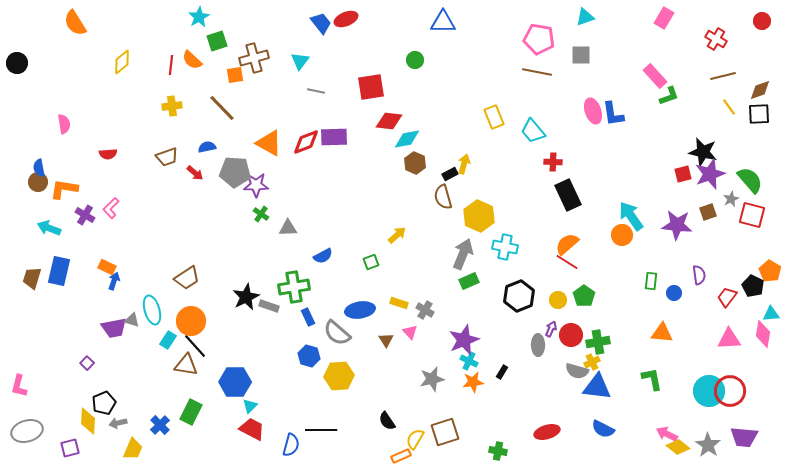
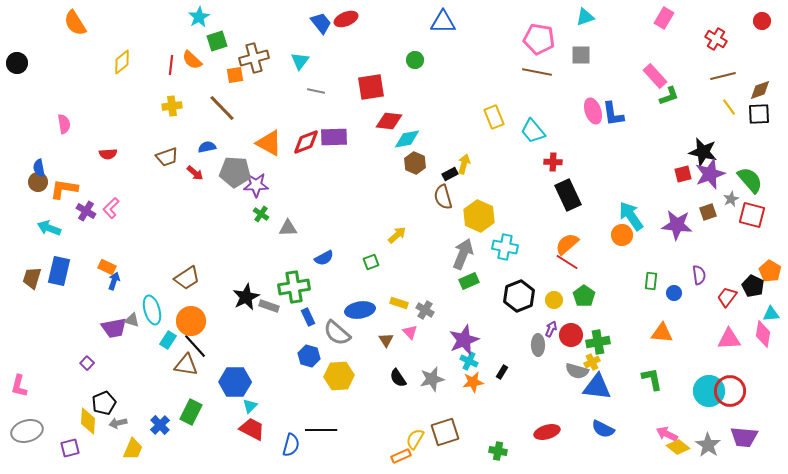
purple cross at (85, 215): moved 1 px right, 4 px up
blue semicircle at (323, 256): moved 1 px right, 2 px down
yellow circle at (558, 300): moved 4 px left
black semicircle at (387, 421): moved 11 px right, 43 px up
